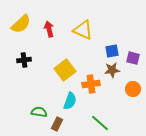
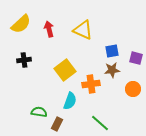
purple square: moved 3 px right
